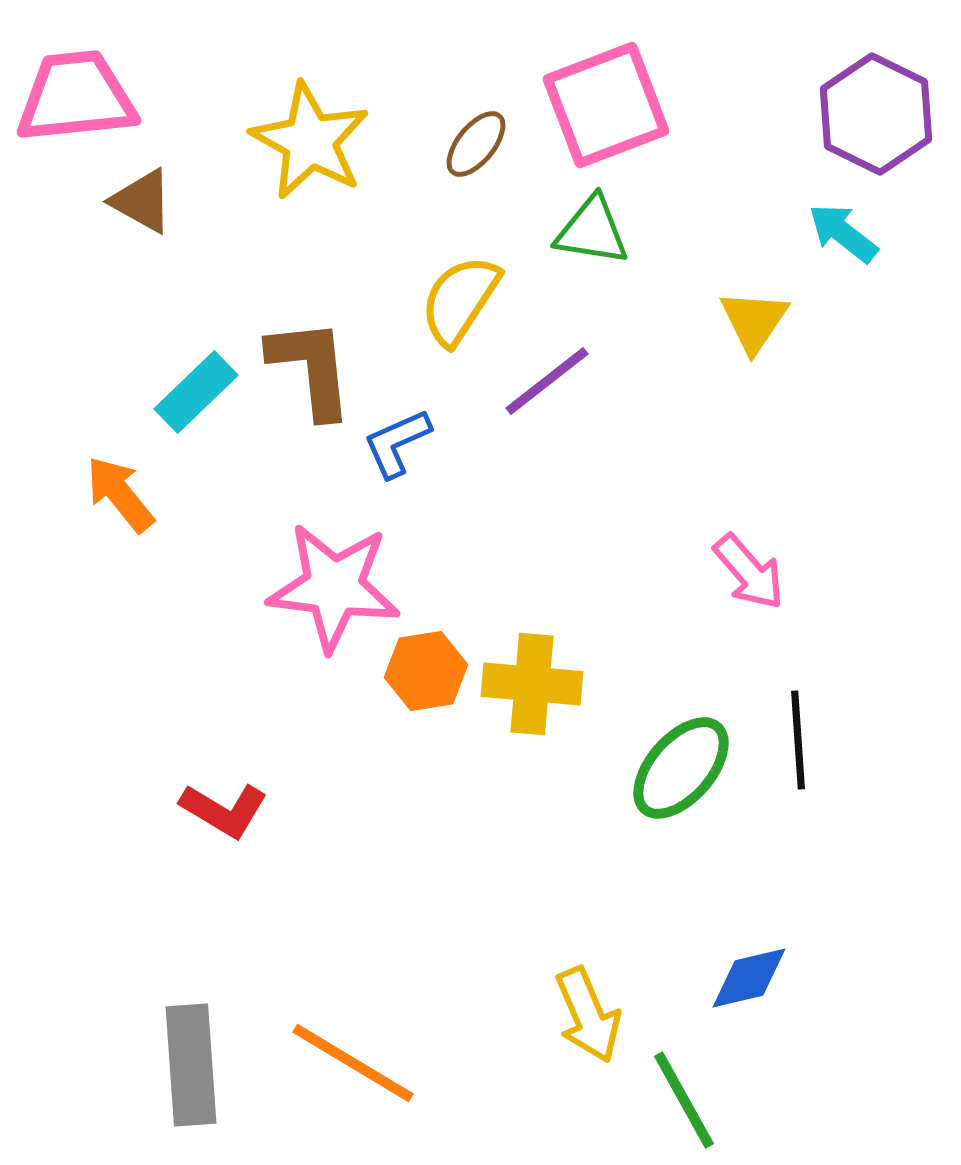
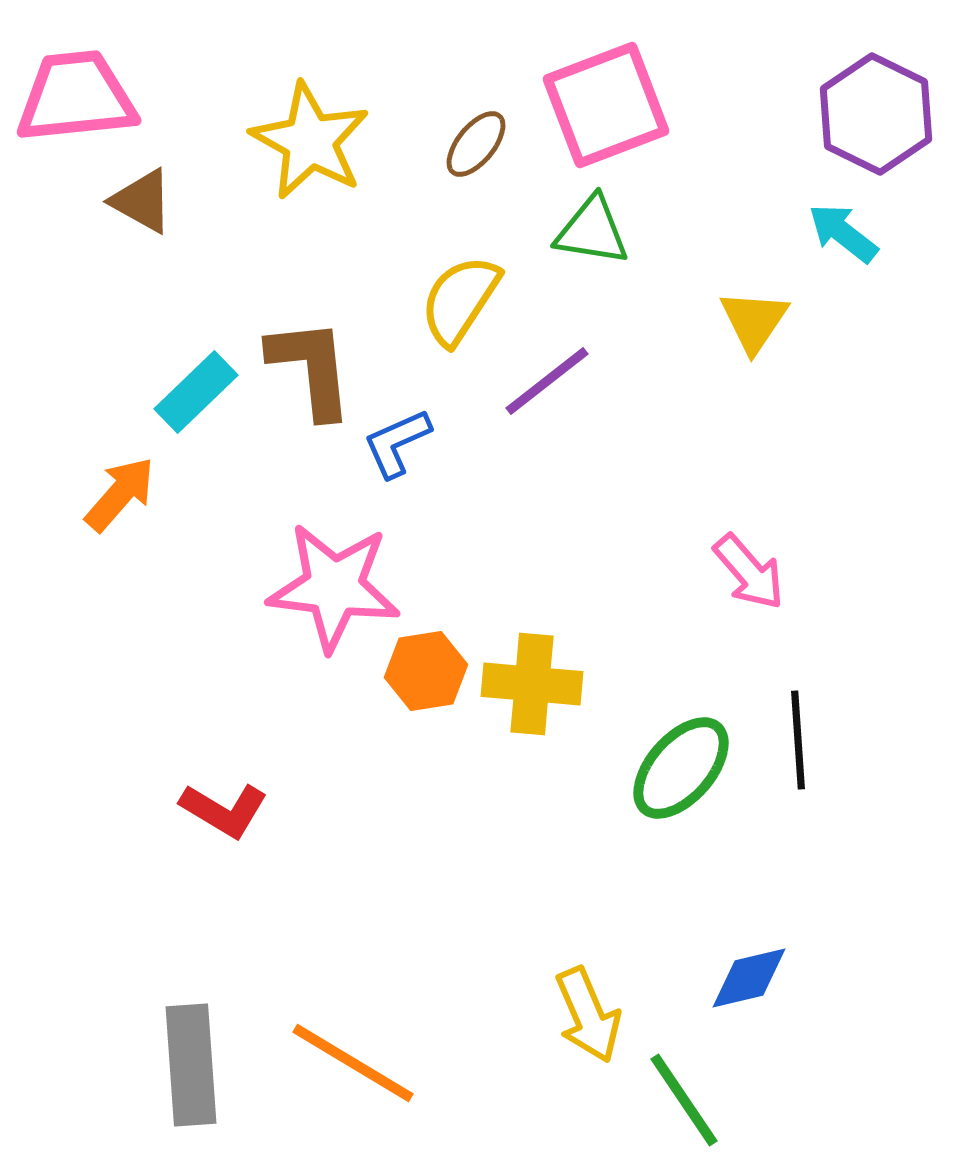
orange arrow: rotated 80 degrees clockwise
green line: rotated 5 degrees counterclockwise
